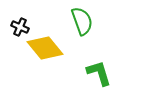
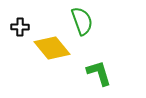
black cross: rotated 24 degrees counterclockwise
yellow diamond: moved 7 px right
